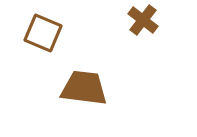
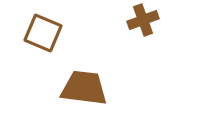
brown cross: rotated 32 degrees clockwise
